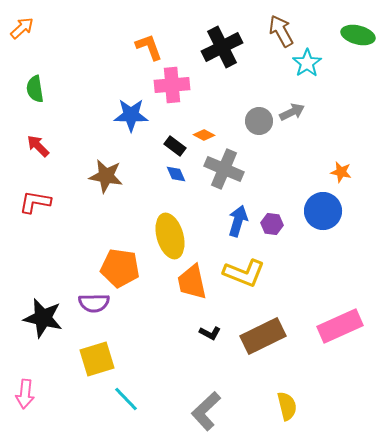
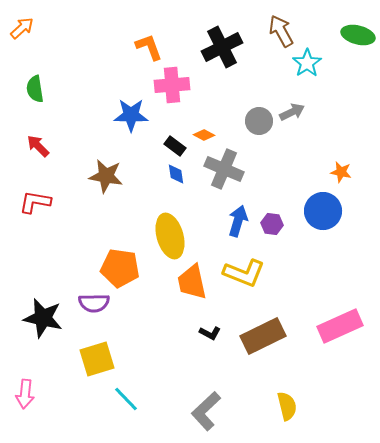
blue diamond: rotated 15 degrees clockwise
